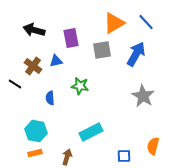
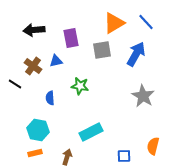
black arrow: rotated 20 degrees counterclockwise
cyan hexagon: moved 2 px right, 1 px up
